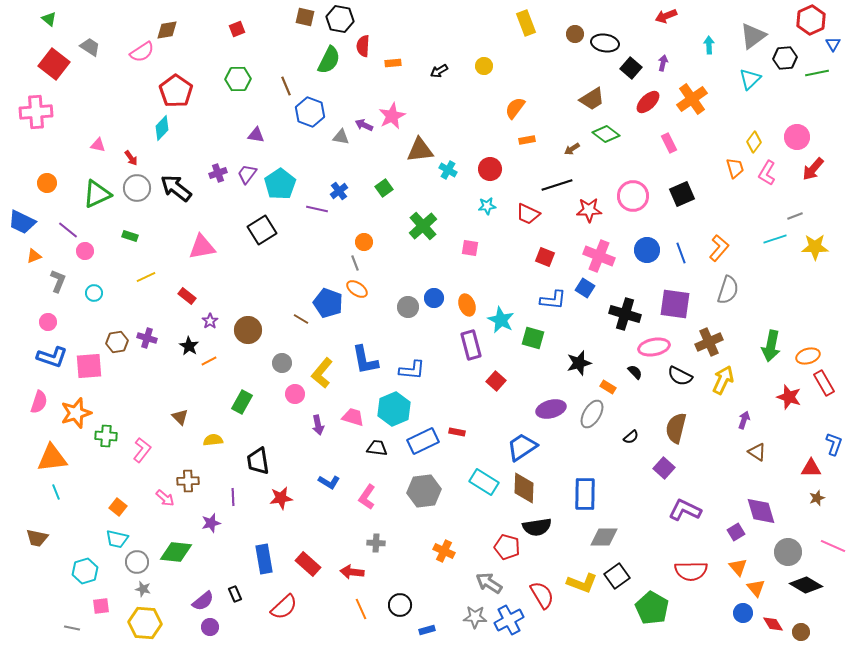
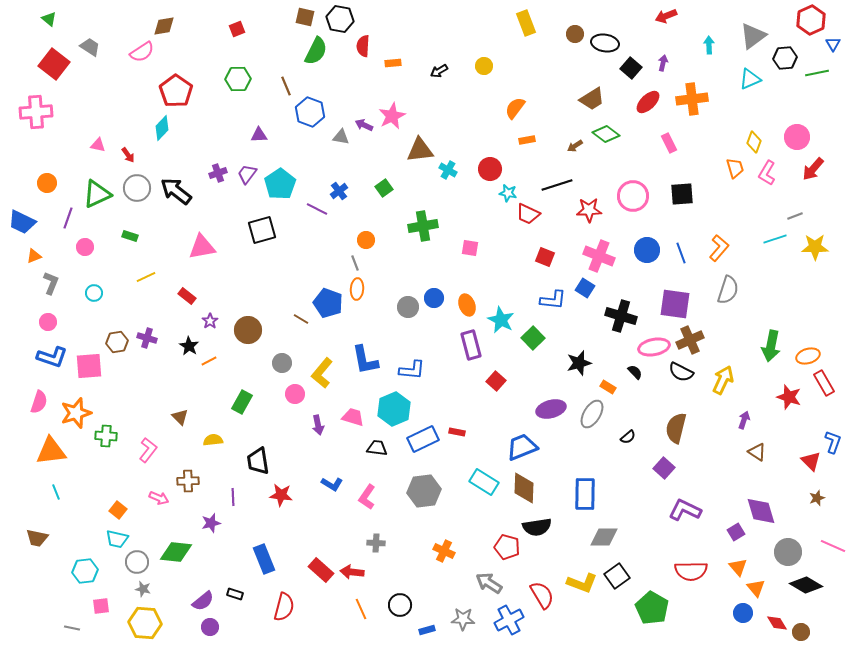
brown diamond at (167, 30): moved 3 px left, 4 px up
green semicircle at (329, 60): moved 13 px left, 9 px up
cyan triangle at (750, 79): rotated 20 degrees clockwise
orange cross at (692, 99): rotated 28 degrees clockwise
purple triangle at (256, 135): moved 3 px right; rotated 12 degrees counterclockwise
yellow diamond at (754, 142): rotated 15 degrees counterclockwise
brown arrow at (572, 149): moved 3 px right, 3 px up
red arrow at (131, 158): moved 3 px left, 3 px up
black arrow at (176, 188): moved 3 px down
black square at (682, 194): rotated 20 degrees clockwise
cyan star at (487, 206): moved 21 px right, 13 px up; rotated 18 degrees clockwise
purple line at (317, 209): rotated 15 degrees clockwise
green cross at (423, 226): rotated 32 degrees clockwise
purple line at (68, 230): moved 12 px up; rotated 70 degrees clockwise
black square at (262, 230): rotated 16 degrees clockwise
orange circle at (364, 242): moved 2 px right, 2 px up
pink circle at (85, 251): moved 4 px up
gray L-shape at (58, 281): moved 7 px left, 2 px down
orange ellipse at (357, 289): rotated 60 degrees clockwise
black cross at (625, 314): moved 4 px left, 2 px down
green square at (533, 338): rotated 30 degrees clockwise
brown cross at (709, 342): moved 19 px left, 2 px up
black semicircle at (680, 376): moved 1 px right, 4 px up
black semicircle at (631, 437): moved 3 px left
blue rectangle at (423, 441): moved 2 px up
blue L-shape at (834, 444): moved 1 px left, 2 px up
blue trapezoid at (522, 447): rotated 12 degrees clockwise
pink L-shape at (142, 450): moved 6 px right
orange triangle at (52, 458): moved 1 px left, 7 px up
red triangle at (811, 468): moved 7 px up; rotated 45 degrees clockwise
blue L-shape at (329, 482): moved 3 px right, 2 px down
pink arrow at (165, 498): moved 6 px left; rotated 18 degrees counterclockwise
red star at (281, 498): moved 3 px up; rotated 15 degrees clockwise
orange square at (118, 507): moved 3 px down
blue rectangle at (264, 559): rotated 12 degrees counterclockwise
red rectangle at (308, 564): moved 13 px right, 6 px down
cyan hexagon at (85, 571): rotated 10 degrees clockwise
black rectangle at (235, 594): rotated 49 degrees counterclockwise
red semicircle at (284, 607): rotated 32 degrees counterclockwise
gray star at (475, 617): moved 12 px left, 2 px down
red diamond at (773, 624): moved 4 px right, 1 px up
